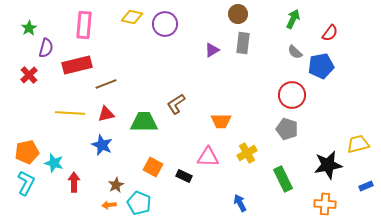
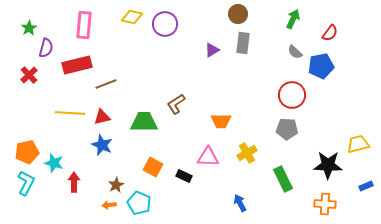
red triangle: moved 4 px left, 3 px down
gray pentagon: rotated 15 degrees counterclockwise
black star: rotated 12 degrees clockwise
